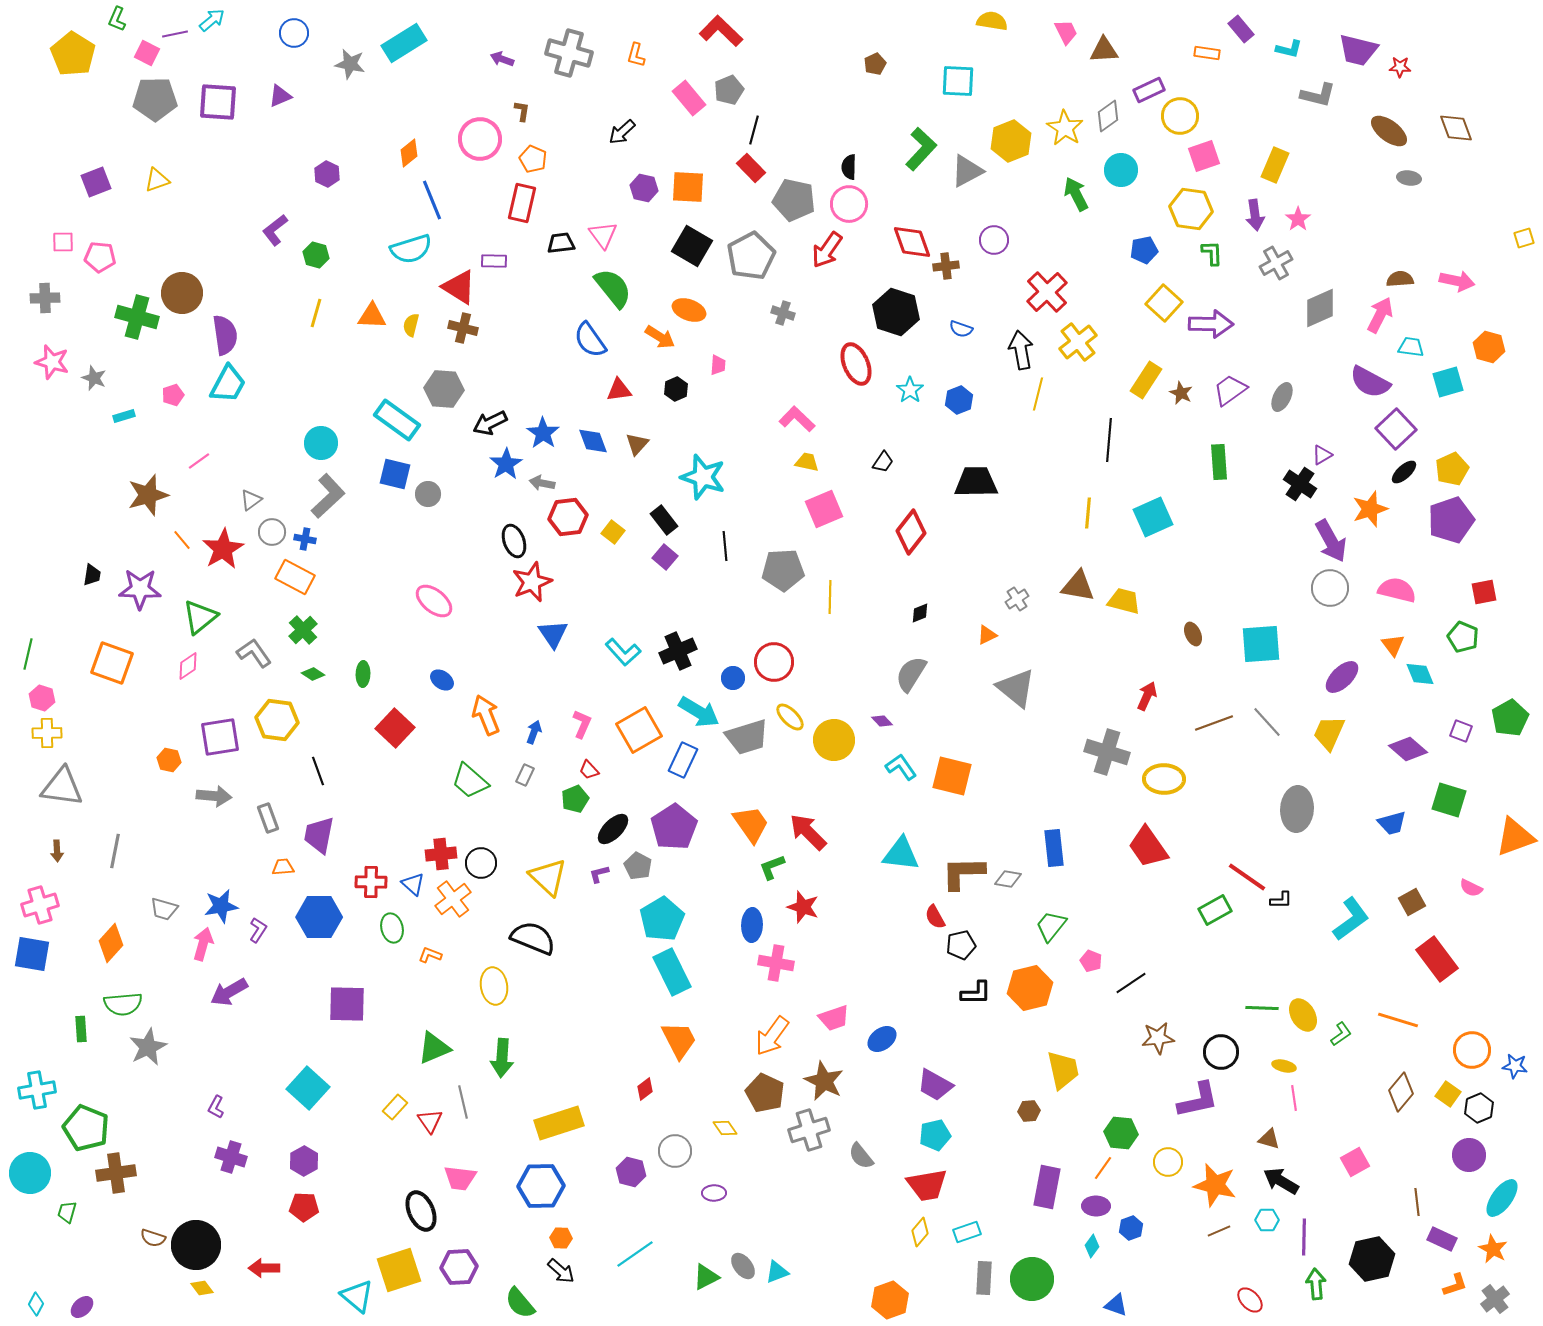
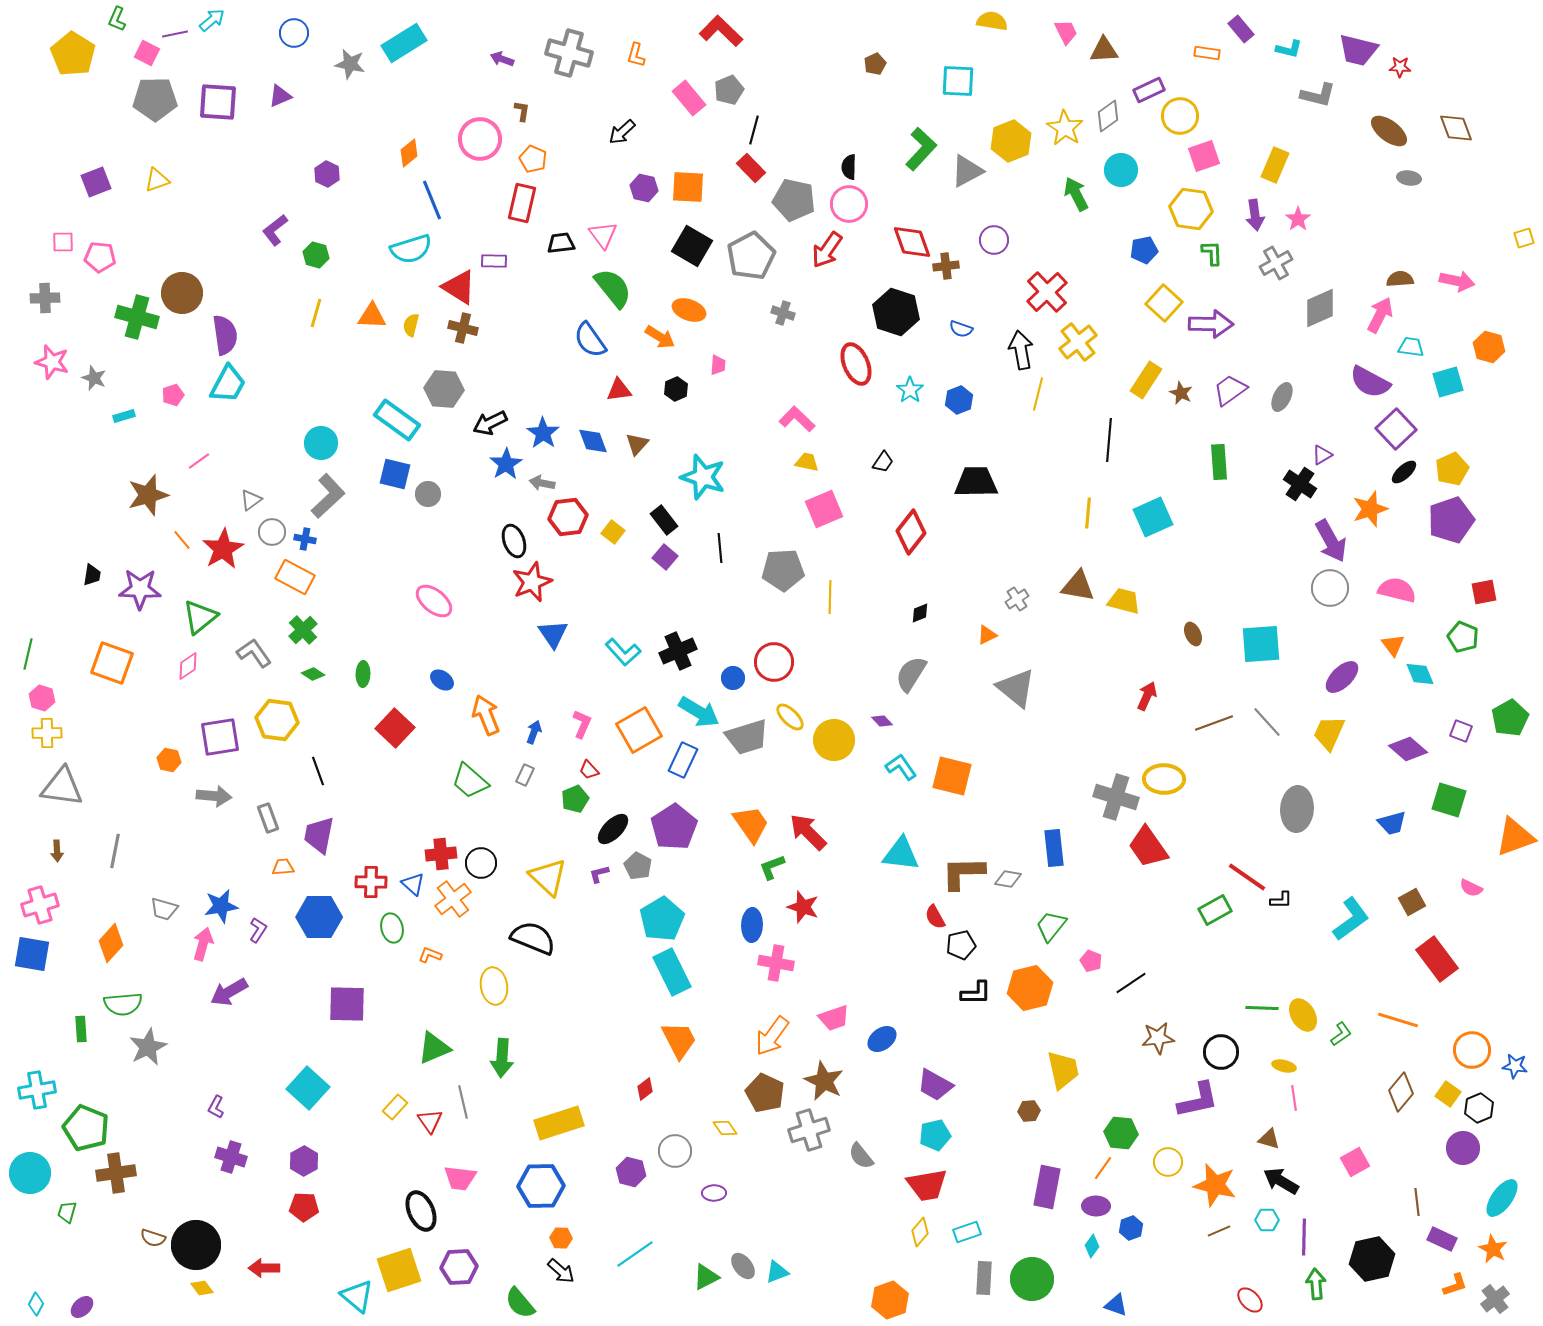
black line at (725, 546): moved 5 px left, 2 px down
gray cross at (1107, 752): moved 9 px right, 45 px down
purple circle at (1469, 1155): moved 6 px left, 7 px up
